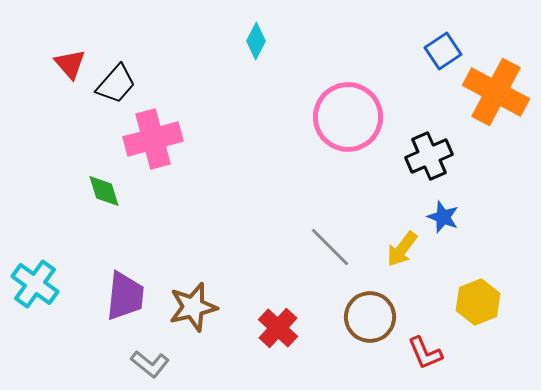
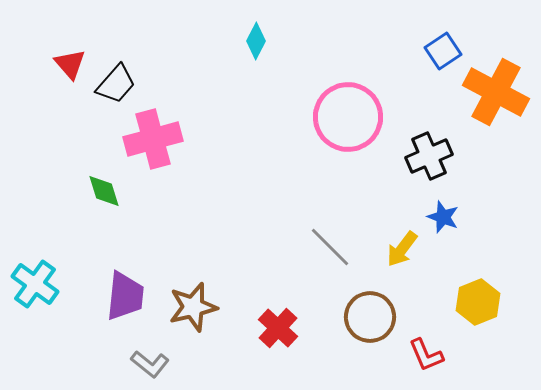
red L-shape: moved 1 px right, 2 px down
